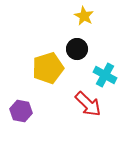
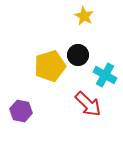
black circle: moved 1 px right, 6 px down
yellow pentagon: moved 2 px right, 2 px up
